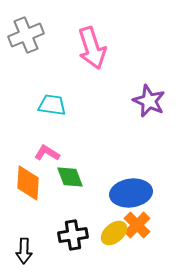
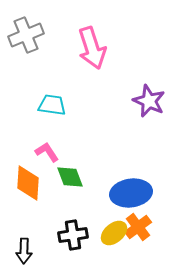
pink L-shape: moved 1 px up; rotated 25 degrees clockwise
orange cross: moved 1 px right, 2 px down; rotated 8 degrees clockwise
